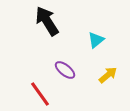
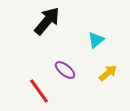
black arrow: rotated 72 degrees clockwise
yellow arrow: moved 2 px up
red line: moved 1 px left, 3 px up
